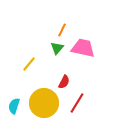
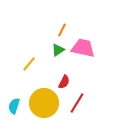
green triangle: moved 1 px right, 2 px down; rotated 16 degrees clockwise
